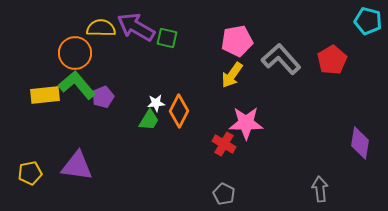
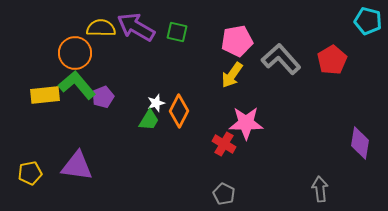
green square: moved 10 px right, 6 px up
white star: rotated 12 degrees counterclockwise
